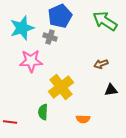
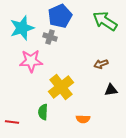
red line: moved 2 px right
